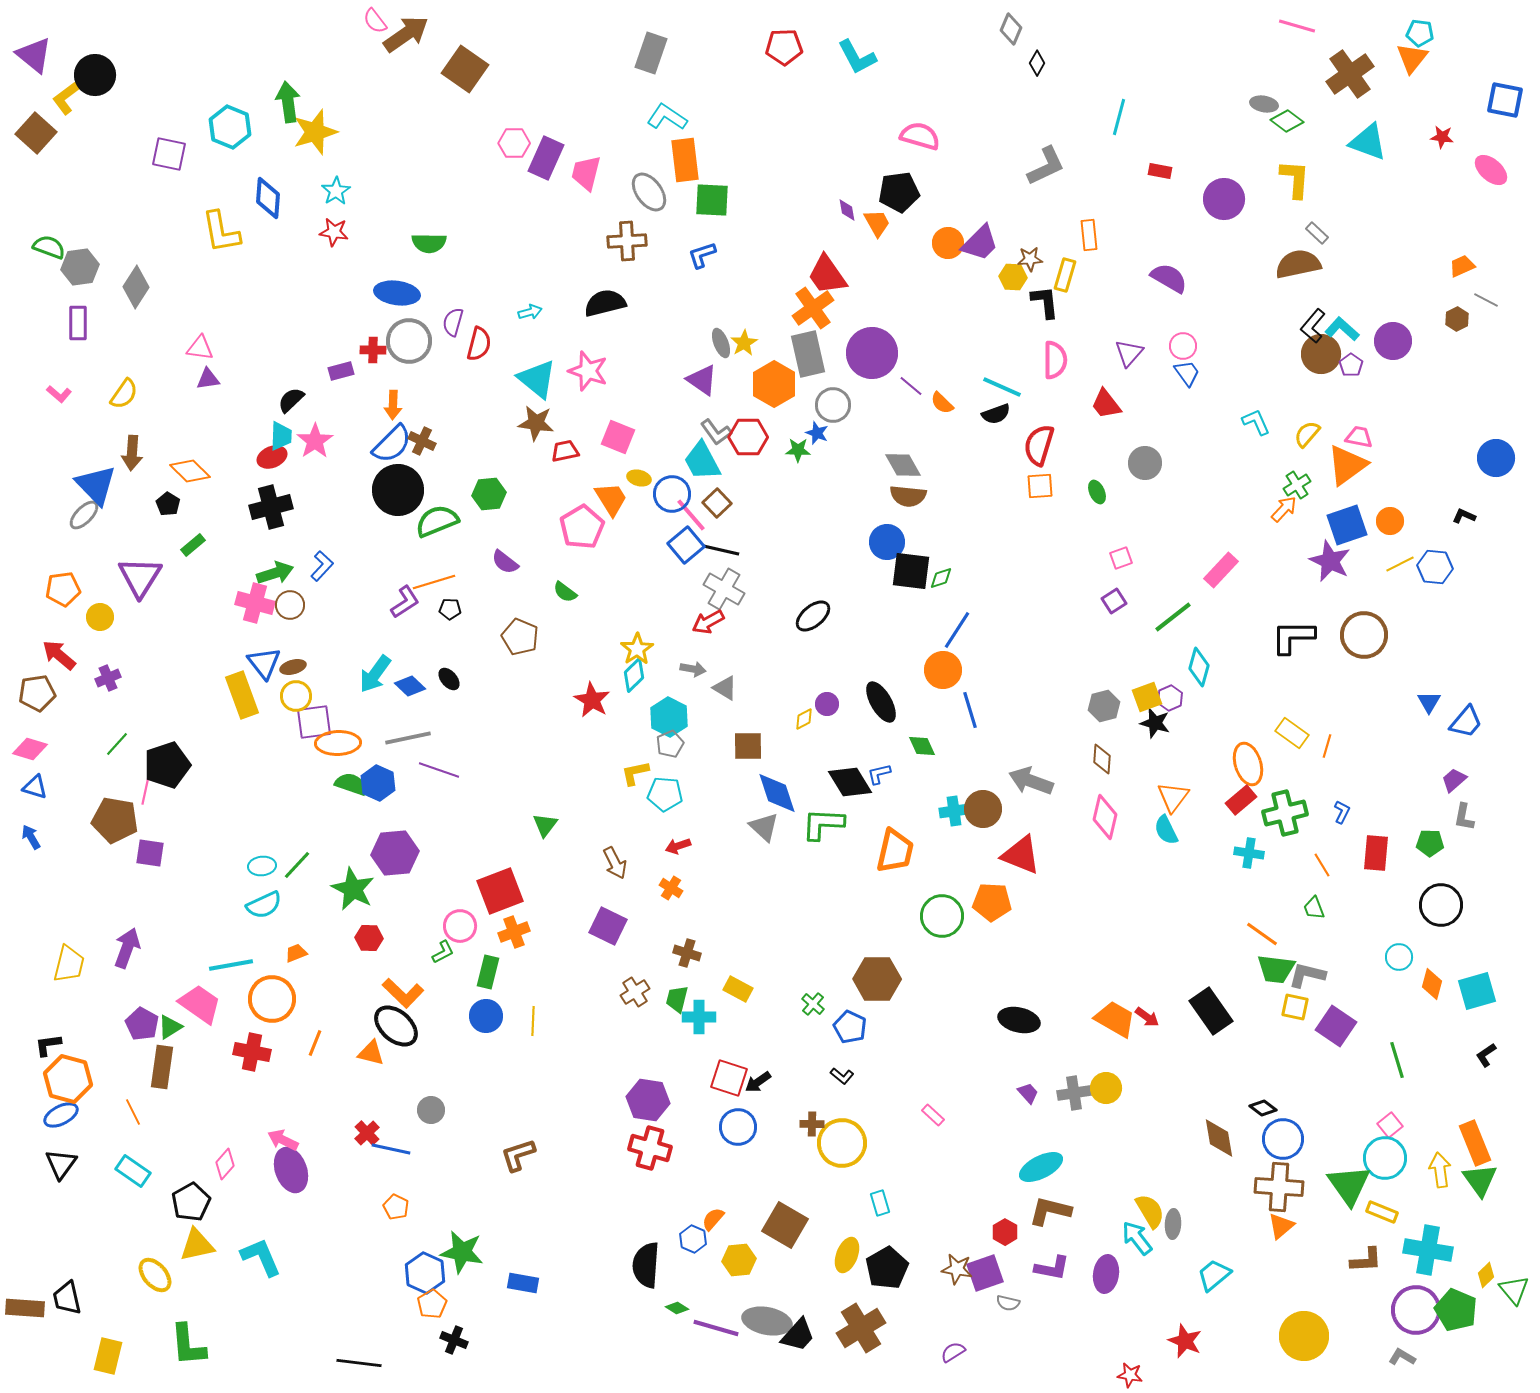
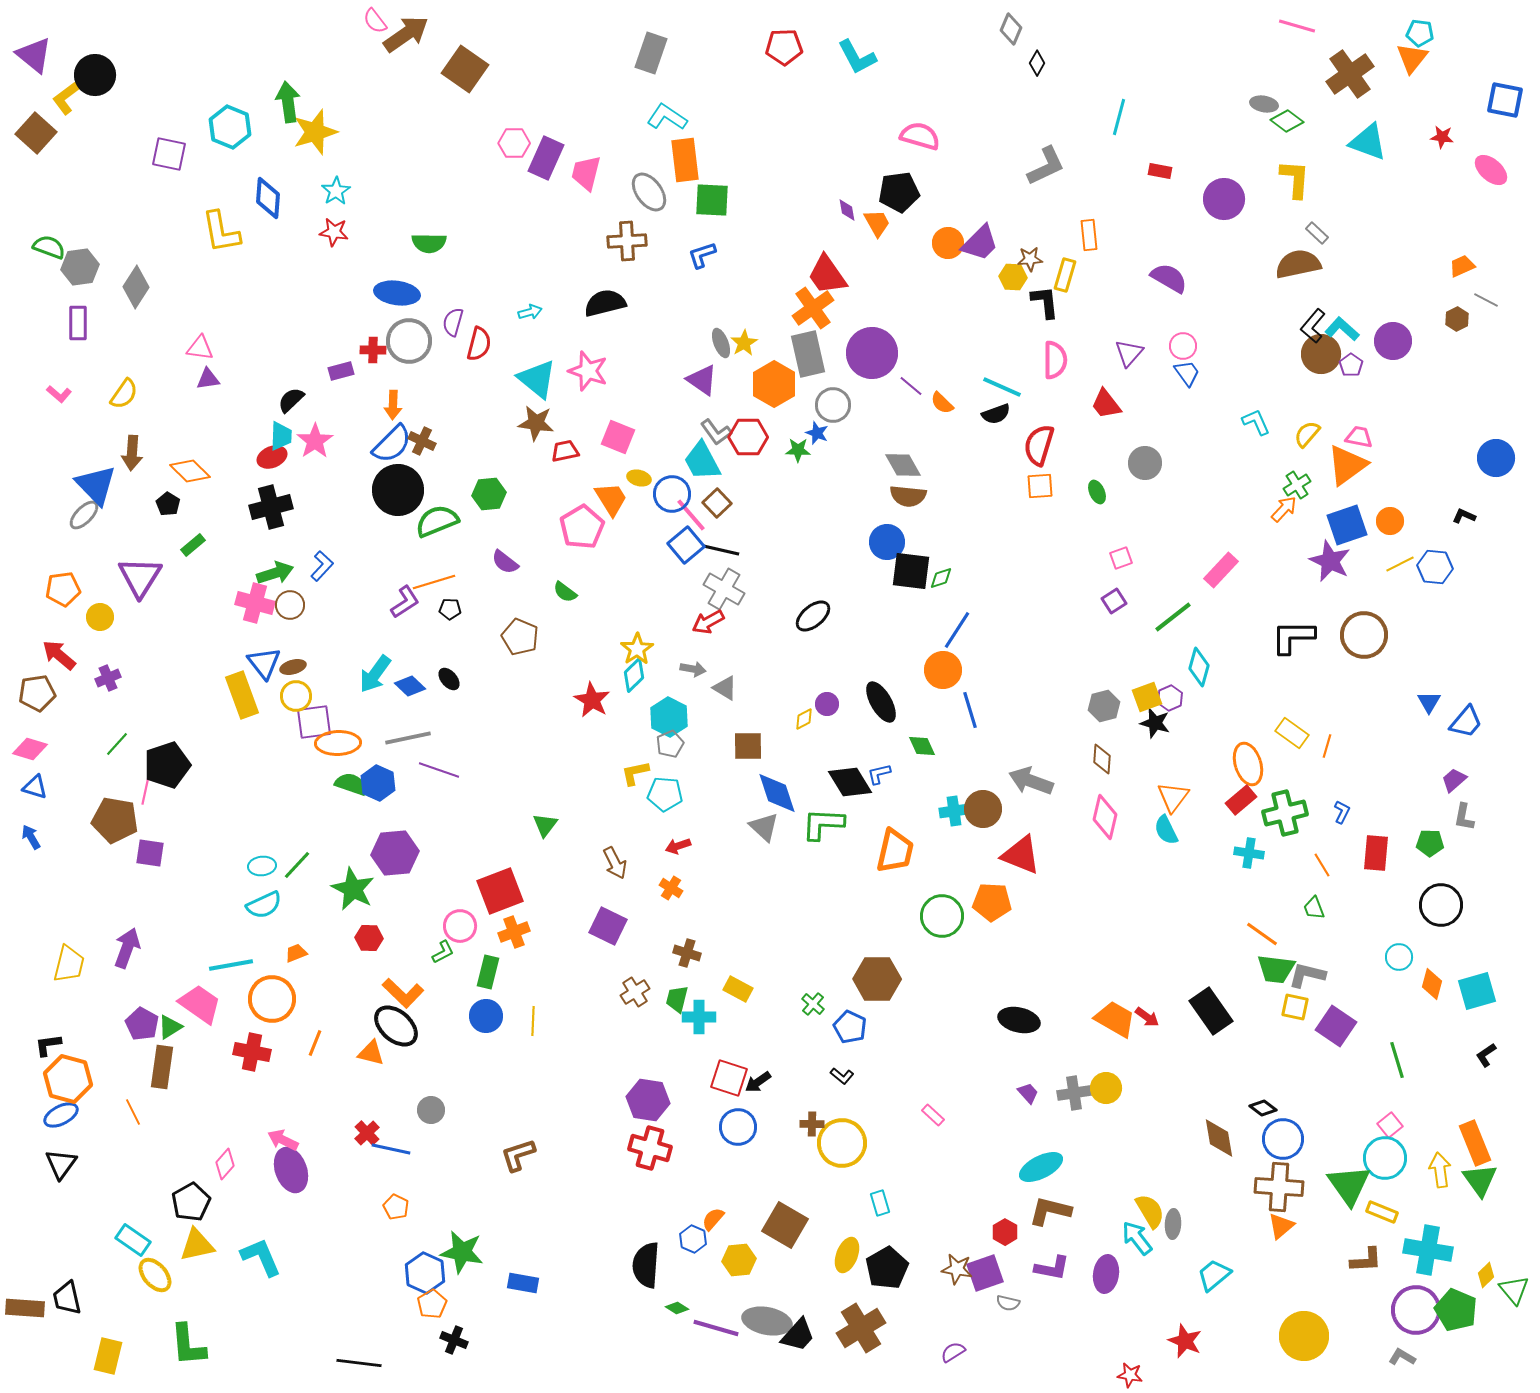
cyan rectangle at (133, 1171): moved 69 px down
